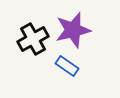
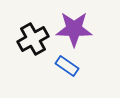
purple star: moved 1 px right, 1 px up; rotated 15 degrees clockwise
